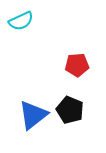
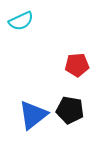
black pentagon: rotated 12 degrees counterclockwise
